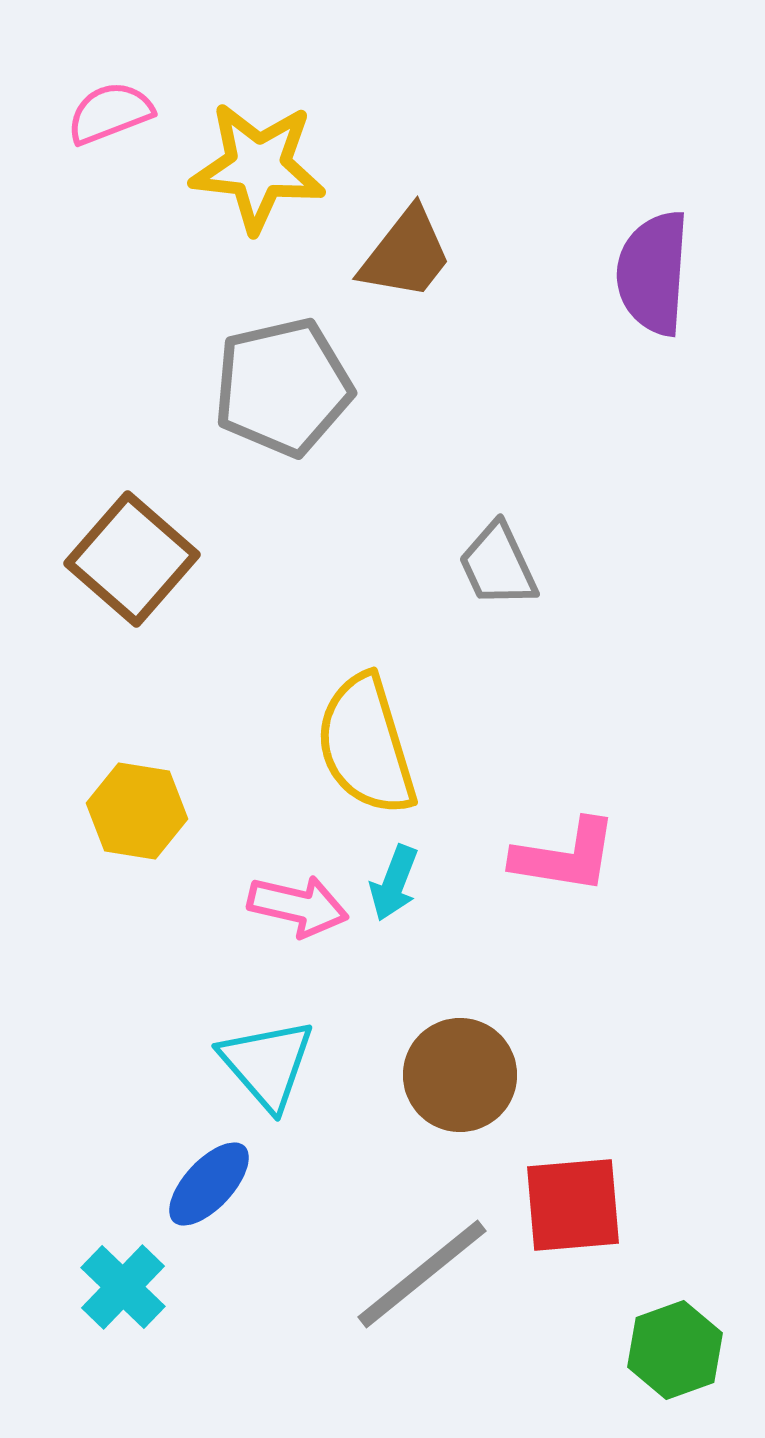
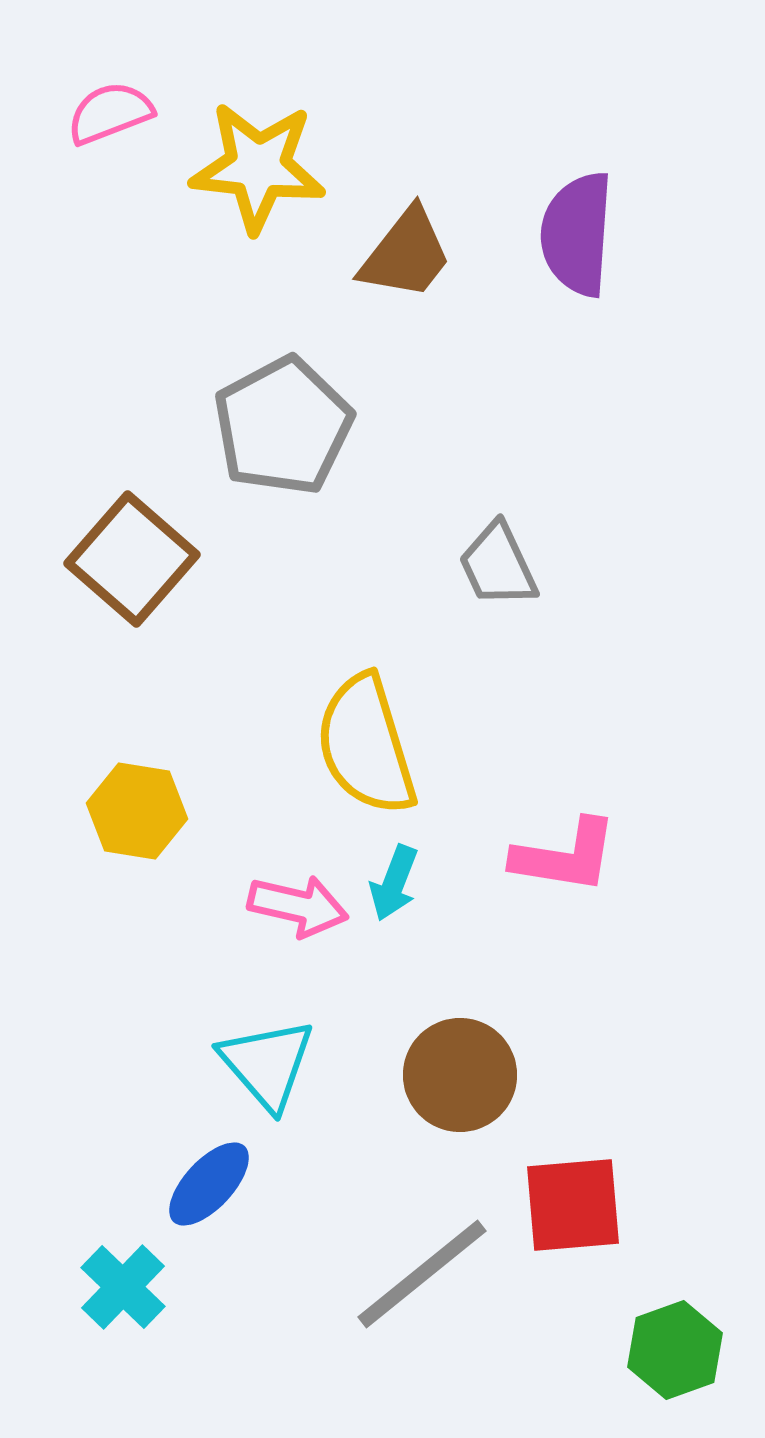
purple semicircle: moved 76 px left, 39 px up
gray pentagon: moved 39 px down; rotated 15 degrees counterclockwise
